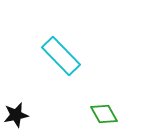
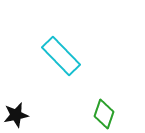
green diamond: rotated 48 degrees clockwise
